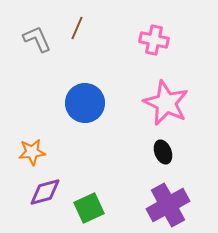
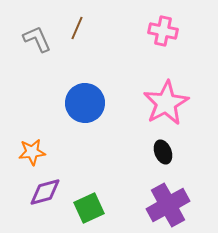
pink cross: moved 9 px right, 9 px up
pink star: rotated 18 degrees clockwise
